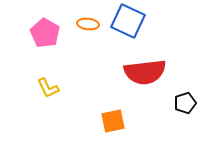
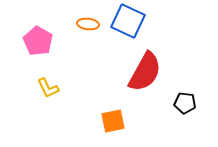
pink pentagon: moved 7 px left, 8 px down
red semicircle: rotated 54 degrees counterclockwise
black pentagon: rotated 25 degrees clockwise
